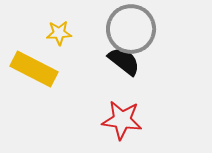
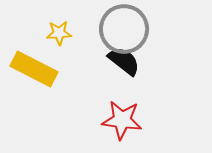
gray circle: moved 7 px left
